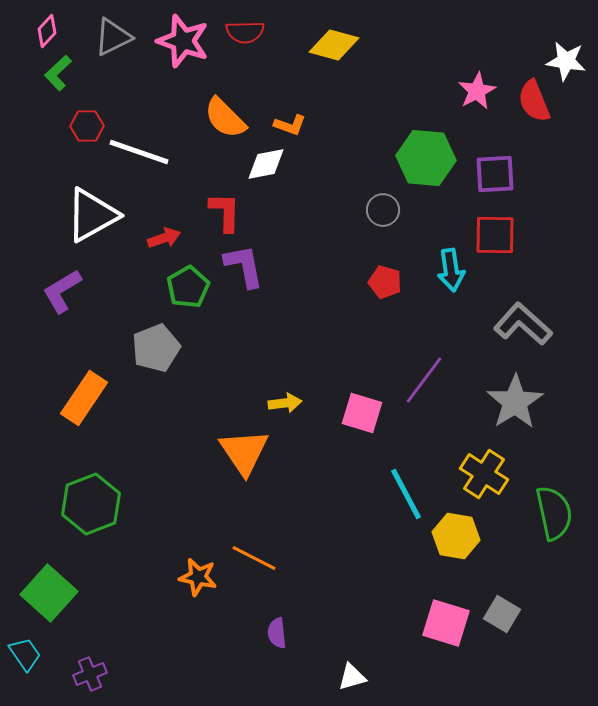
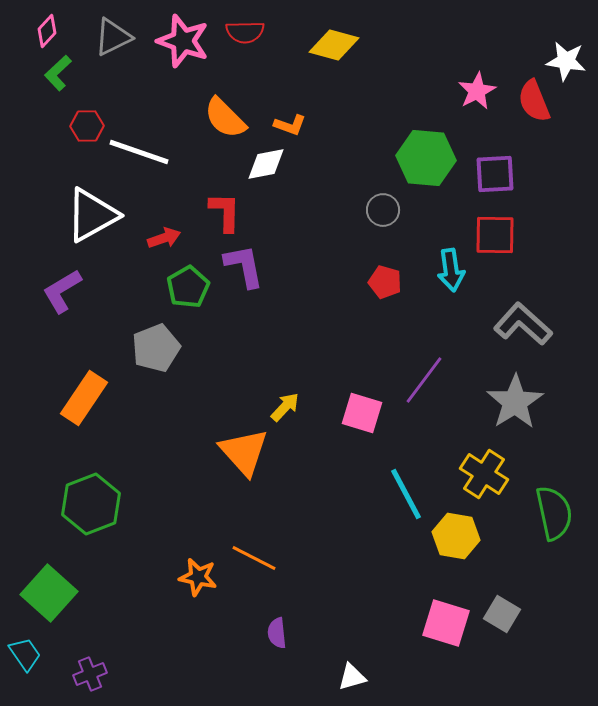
yellow arrow at (285, 403): moved 4 px down; rotated 40 degrees counterclockwise
orange triangle at (244, 452): rotated 8 degrees counterclockwise
